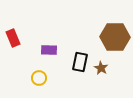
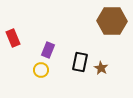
brown hexagon: moved 3 px left, 16 px up
purple rectangle: moved 1 px left; rotated 70 degrees counterclockwise
yellow circle: moved 2 px right, 8 px up
